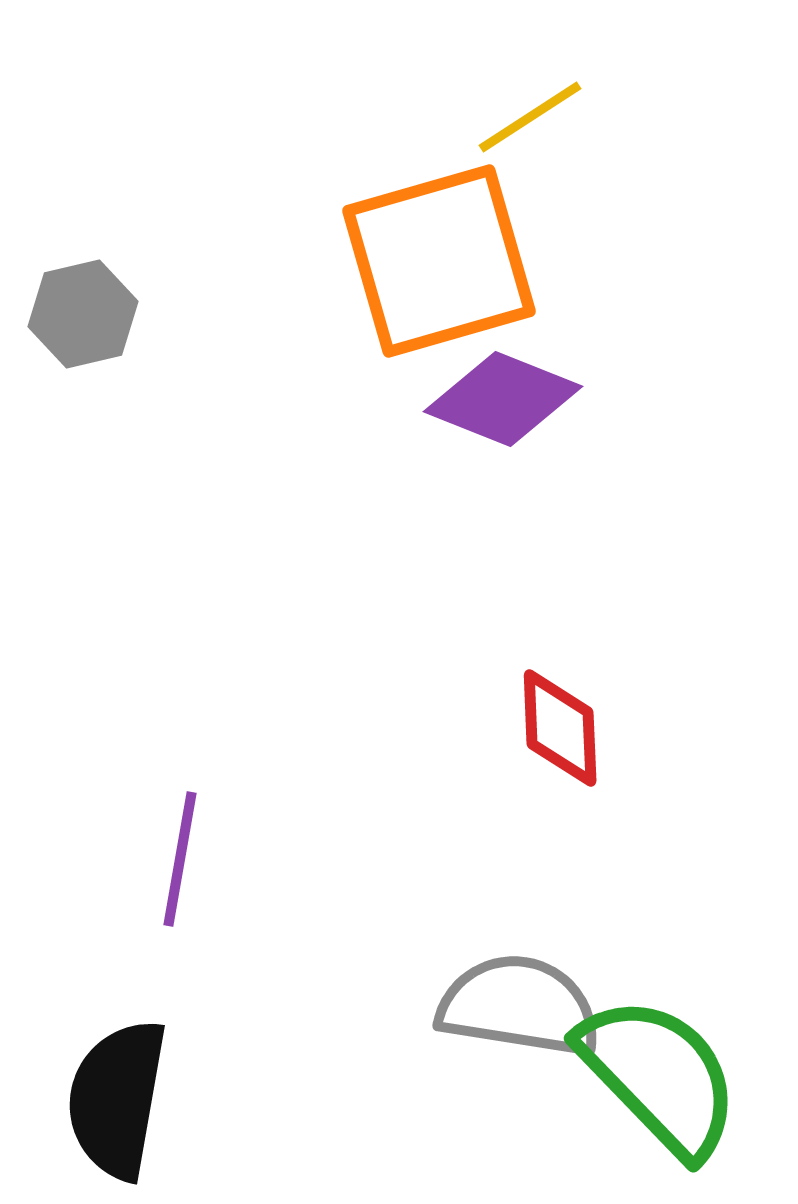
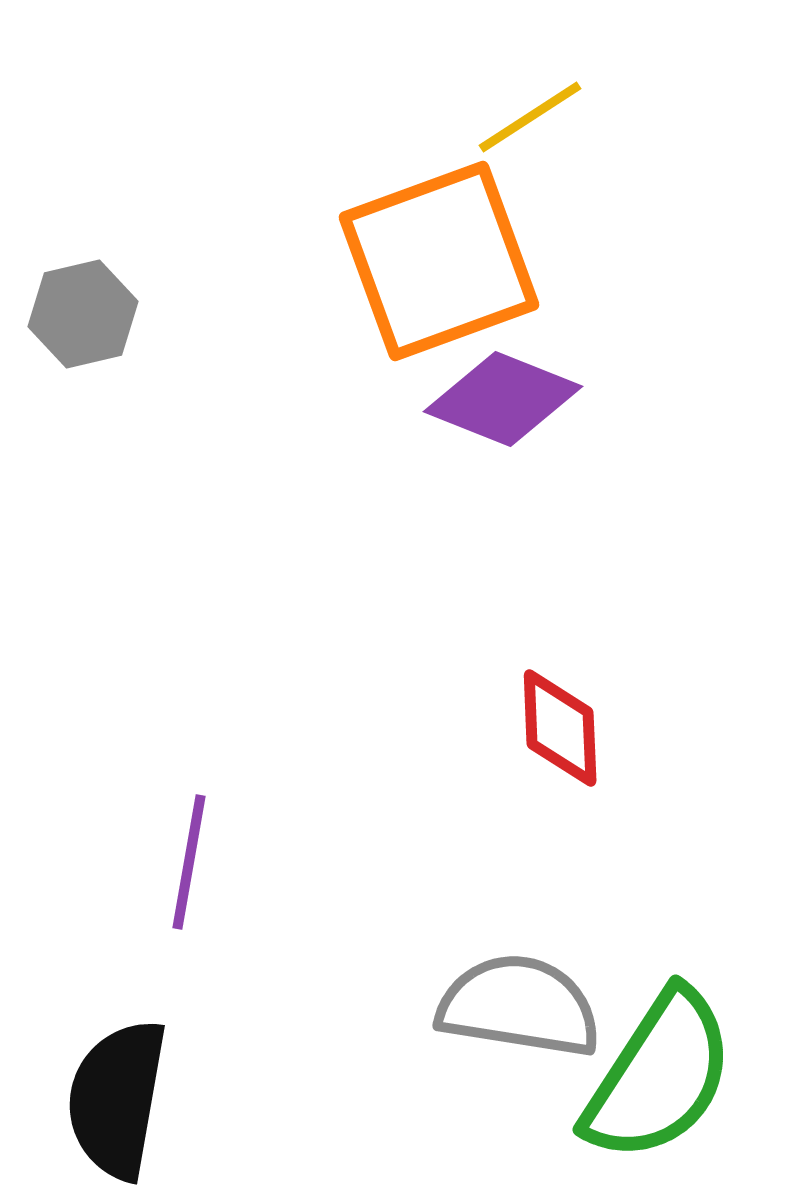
orange square: rotated 4 degrees counterclockwise
purple line: moved 9 px right, 3 px down
green semicircle: rotated 77 degrees clockwise
